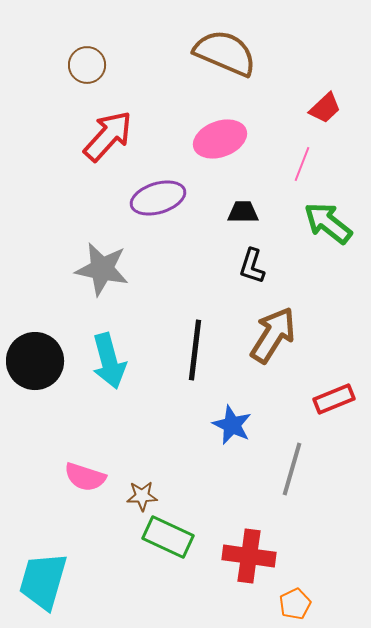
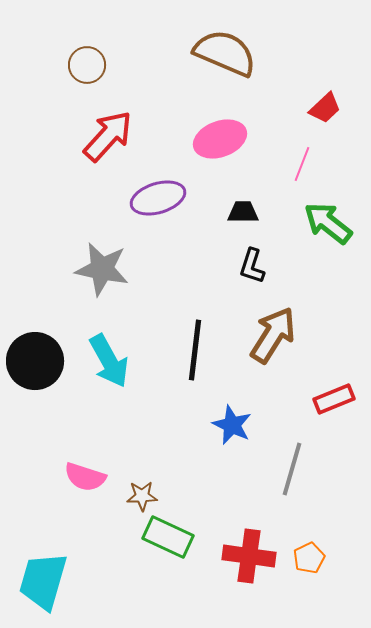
cyan arrow: rotated 14 degrees counterclockwise
orange pentagon: moved 14 px right, 46 px up
